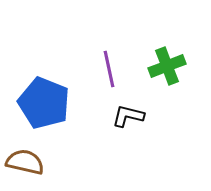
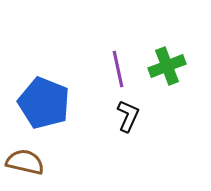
purple line: moved 9 px right
black L-shape: rotated 100 degrees clockwise
